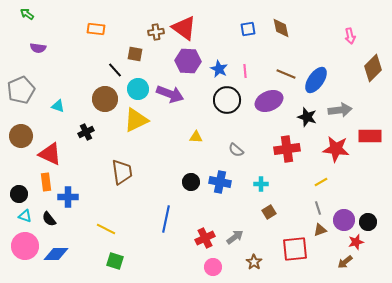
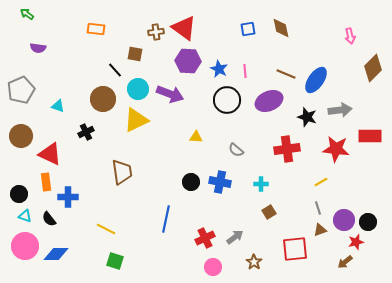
brown circle at (105, 99): moved 2 px left
